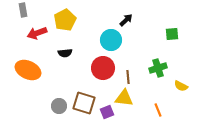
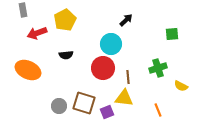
cyan circle: moved 4 px down
black semicircle: moved 1 px right, 2 px down
